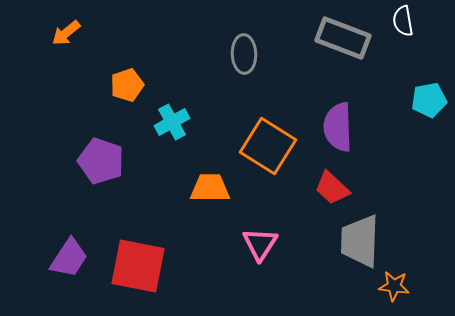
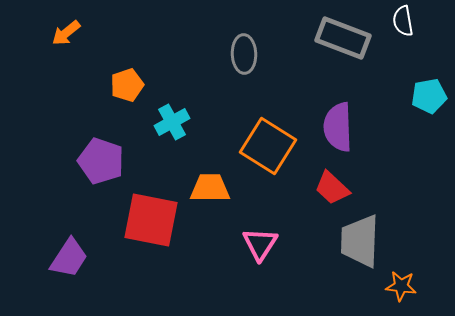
cyan pentagon: moved 4 px up
red square: moved 13 px right, 46 px up
orange star: moved 7 px right
